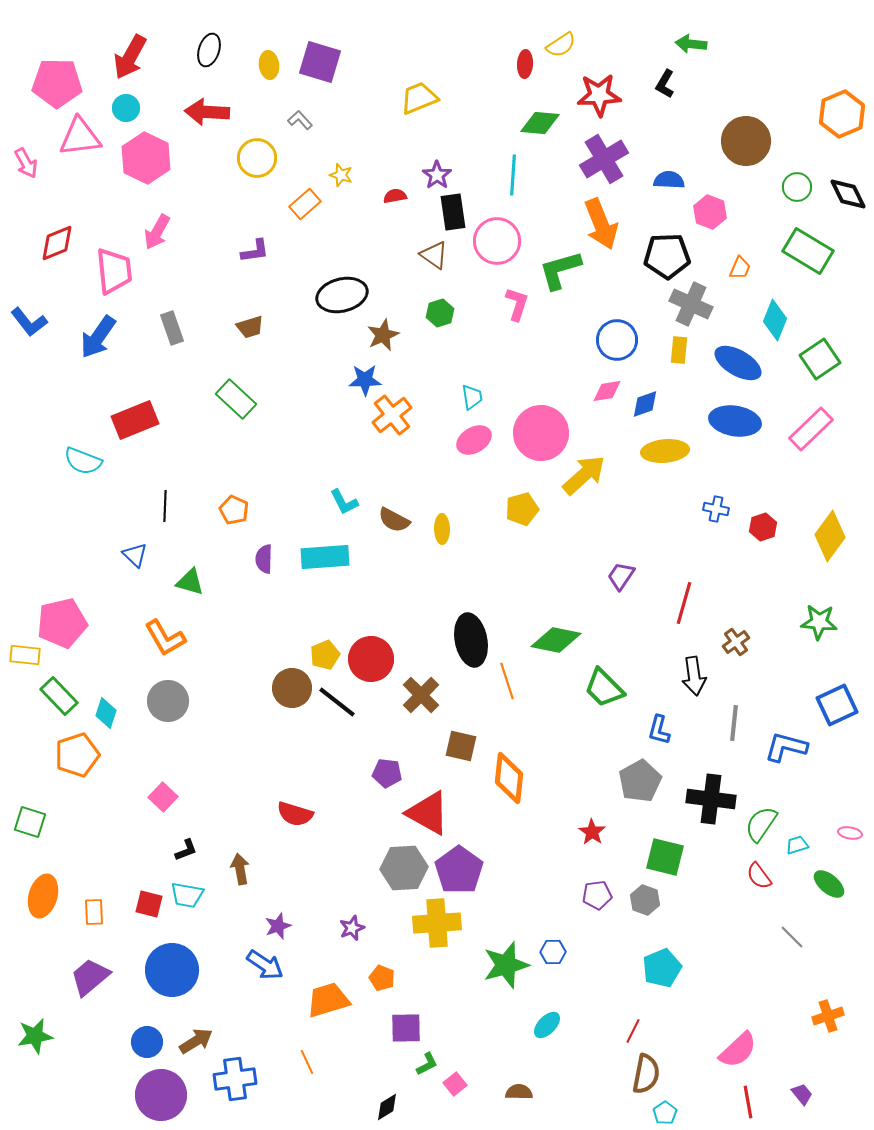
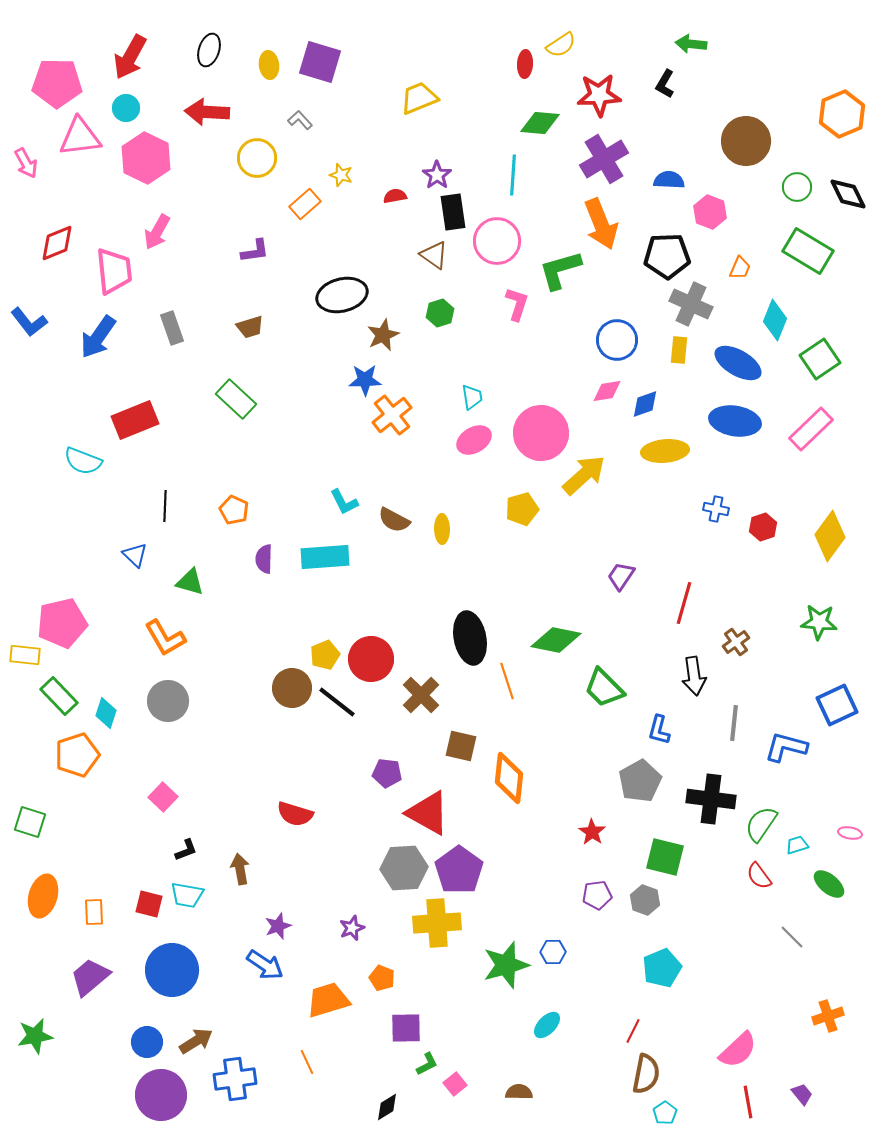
black ellipse at (471, 640): moved 1 px left, 2 px up
